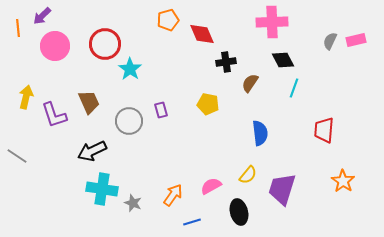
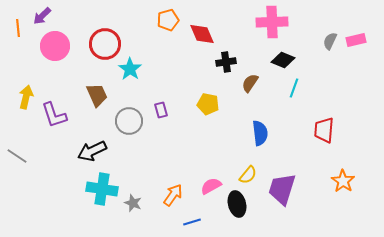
black diamond: rotated 40 degrees counterclockwise
brown trapezoid: moved 8 px right, 7 px up
black ellipse: moved 2 px left, 8 px up
